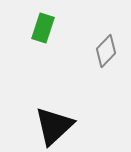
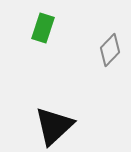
gray diamond: moved 4 px right, 1 px up
